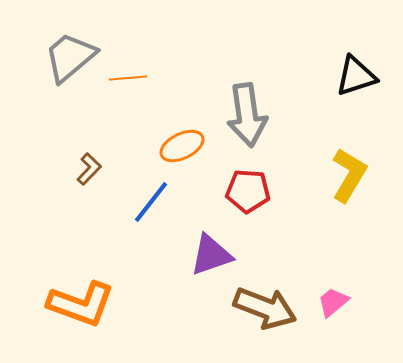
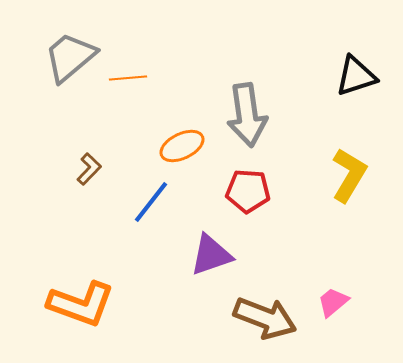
brown arrow: moved 10 px down
